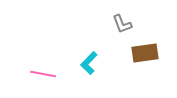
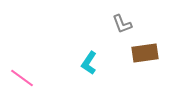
cyan L-shape: rotated 10 degrees counterclockwise
pink line: moved 21 px left, 4 px down; rotated 25 degrees clockwise
